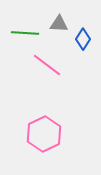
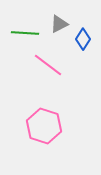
gray triangle: rotated 30 degrees counterclockwise
pink line: moved 1 px right
pink hexagon: moved 8 px up; rotated 16 degrees counterclockwise
